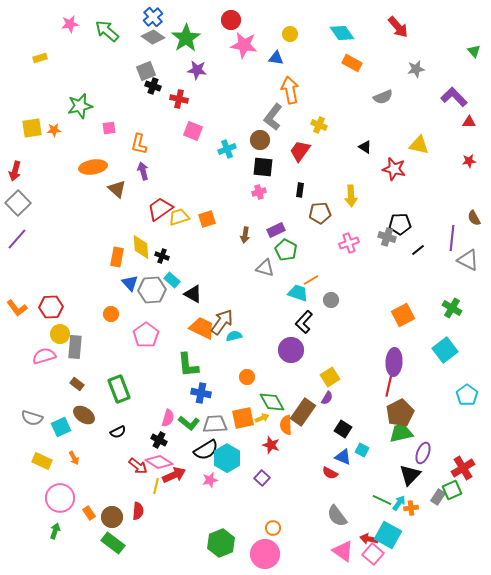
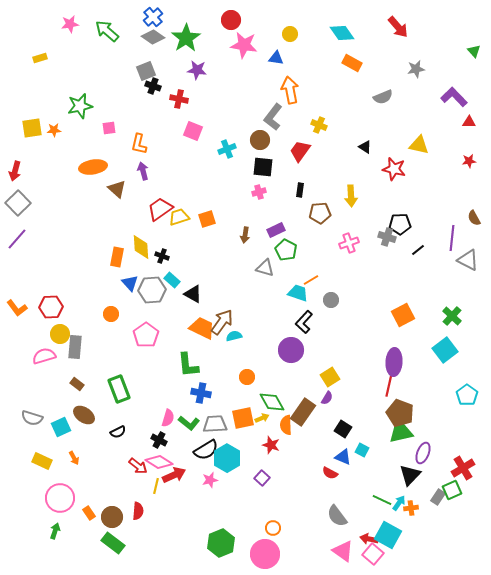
green cross at (452, 308): moved 8 px down; rotated 12 degrees clockwise
brown pentagon at (400, 413): rotated 24 degrees counterclockwise
